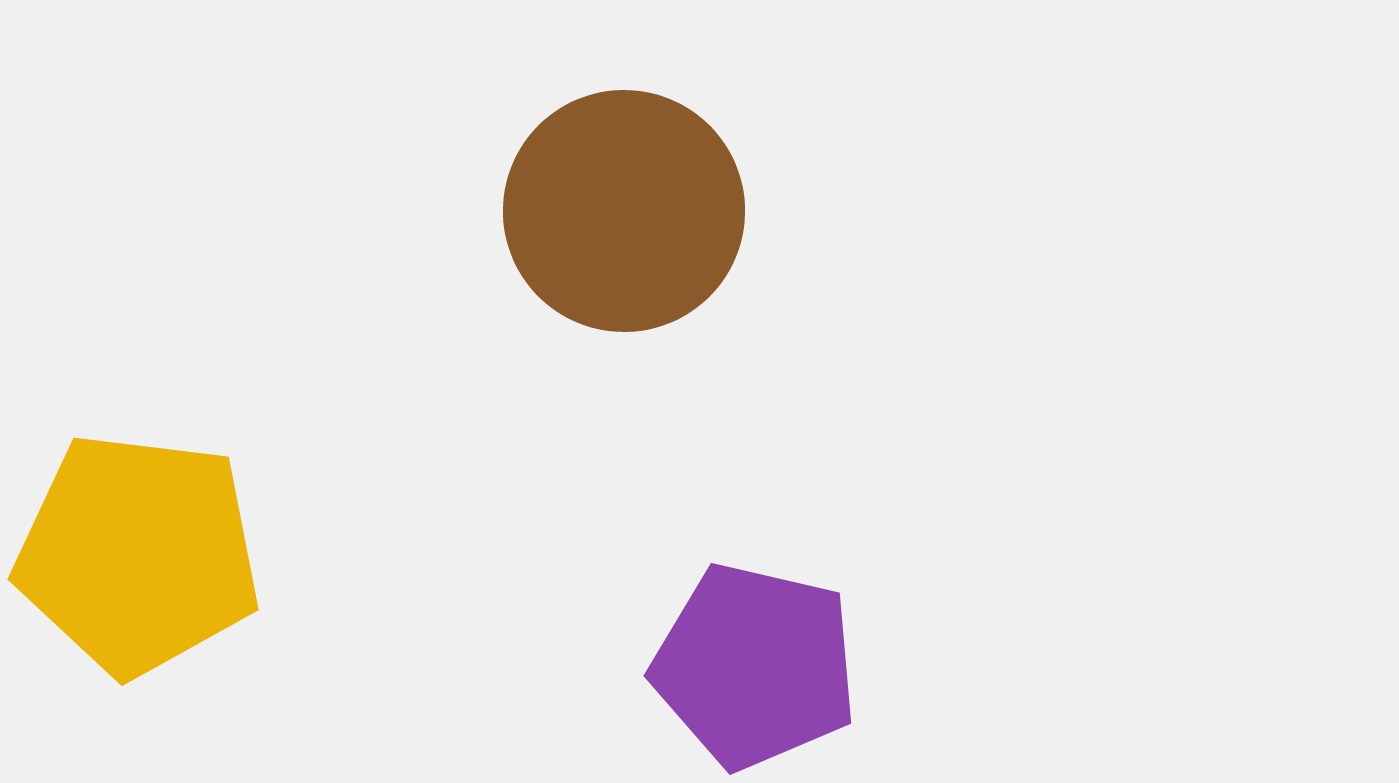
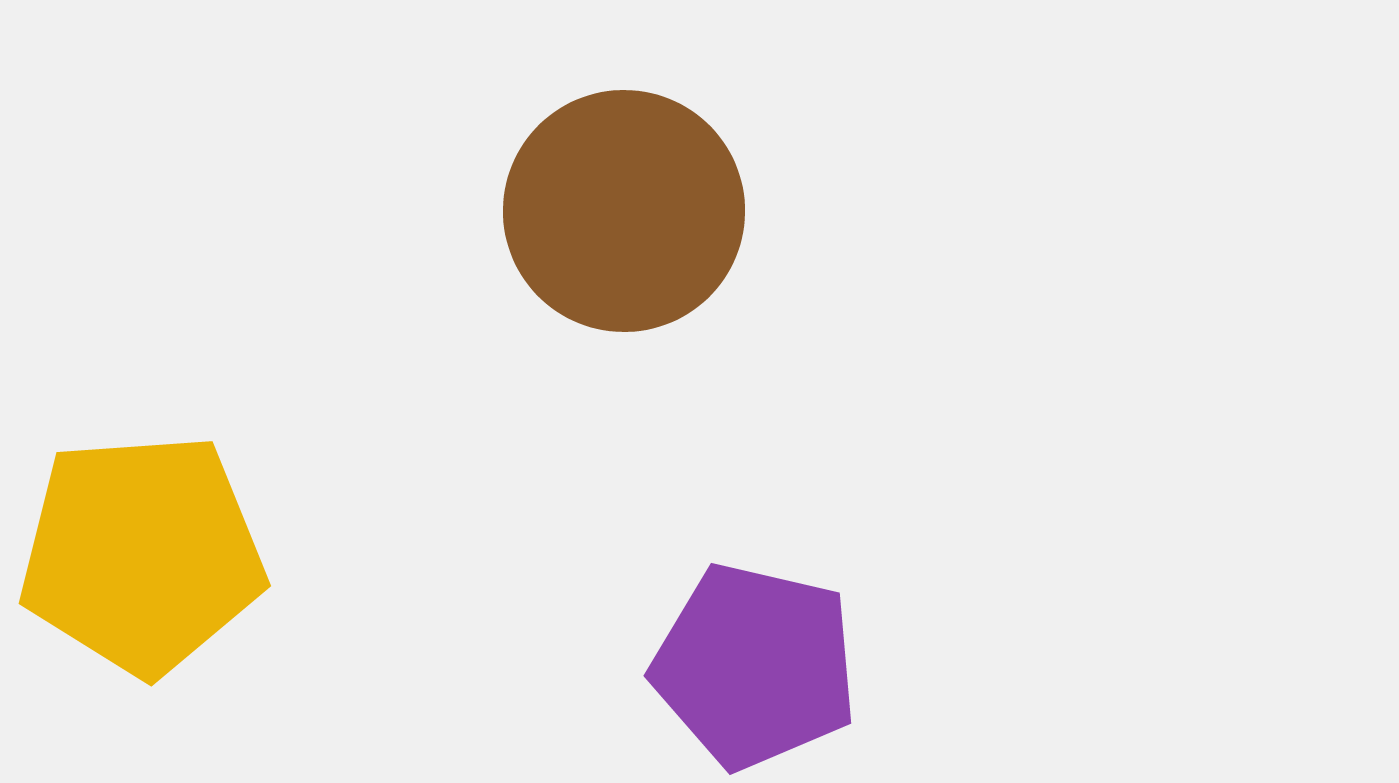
yellow pentagon: moved 4 px right; rotated 11 degrees counterclockwise
